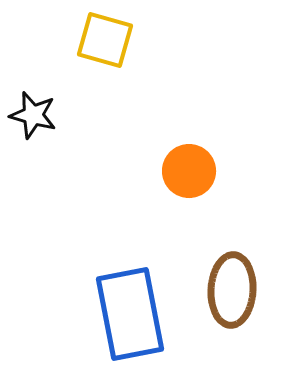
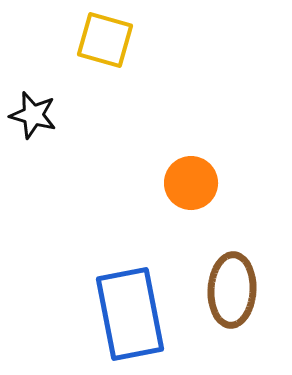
orange circle: moved 2 px right, 12 px down
